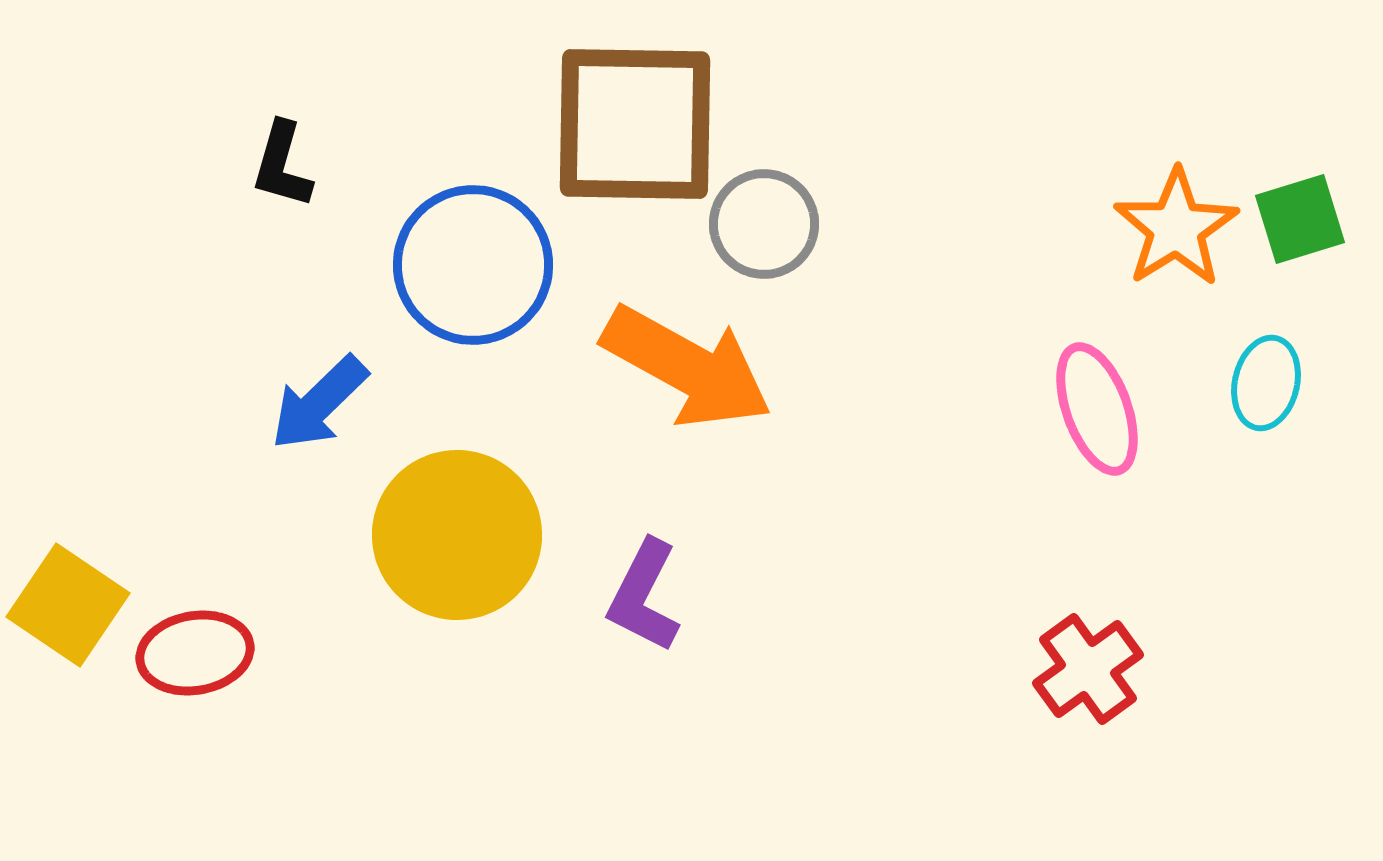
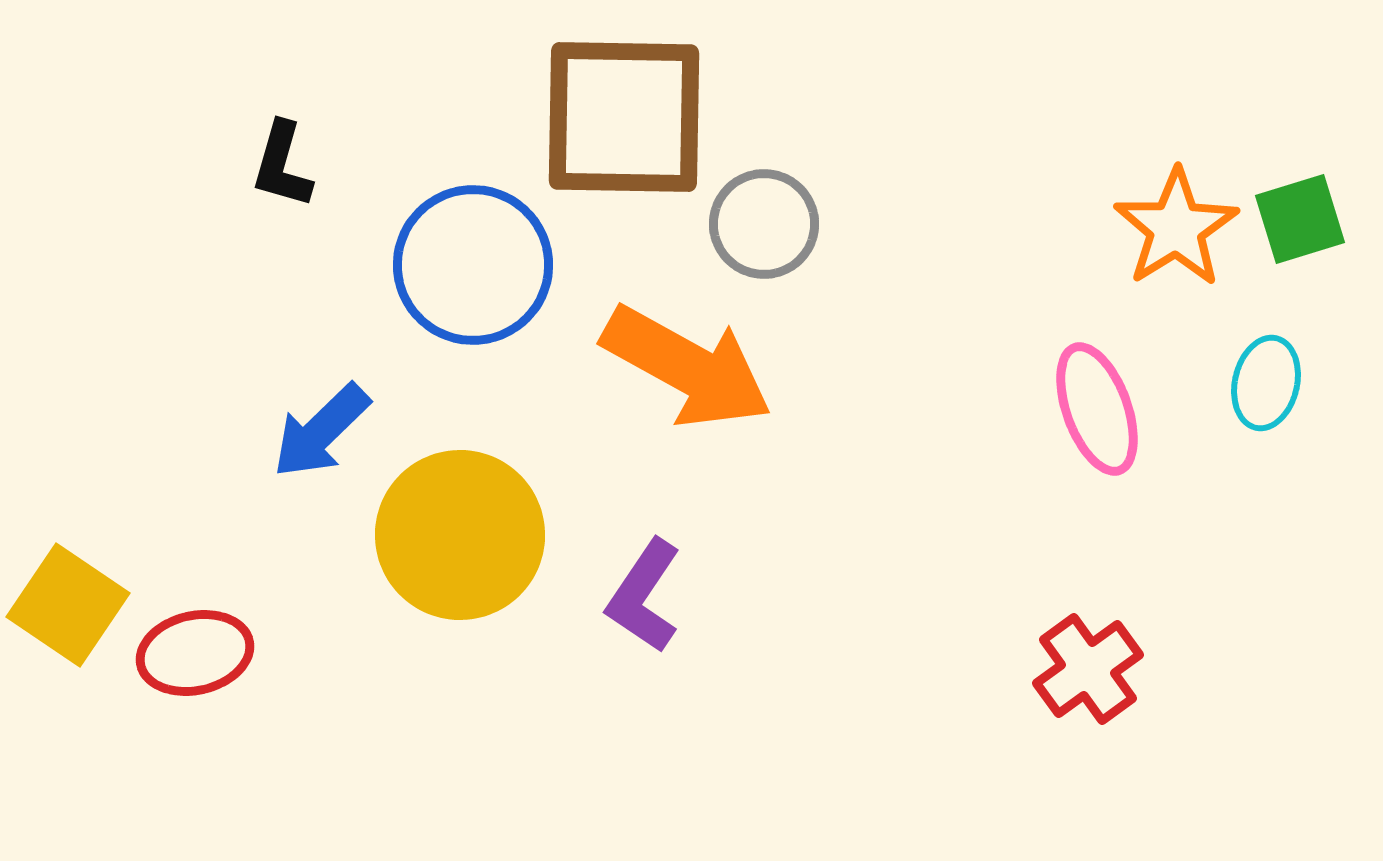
brown square: moved 11 px left, 7 px up
blue arrow: moved 2 px right, 28 px down
yellow circle: moved 3 px right
purple L-shape: rotated 7 degrees clockwise
red ellipse: rotated 3 degrees counterclockwise
